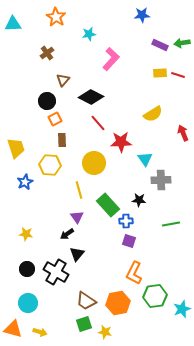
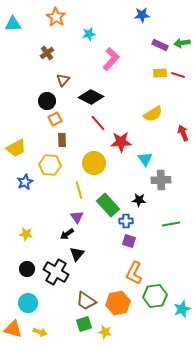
yellow trapezoid at (16, 148): rotated 80 degrees clockwise
